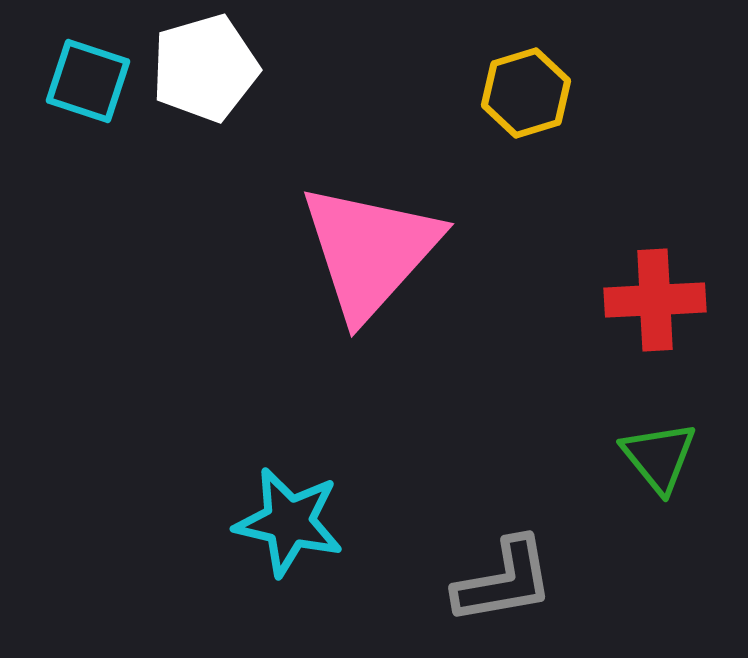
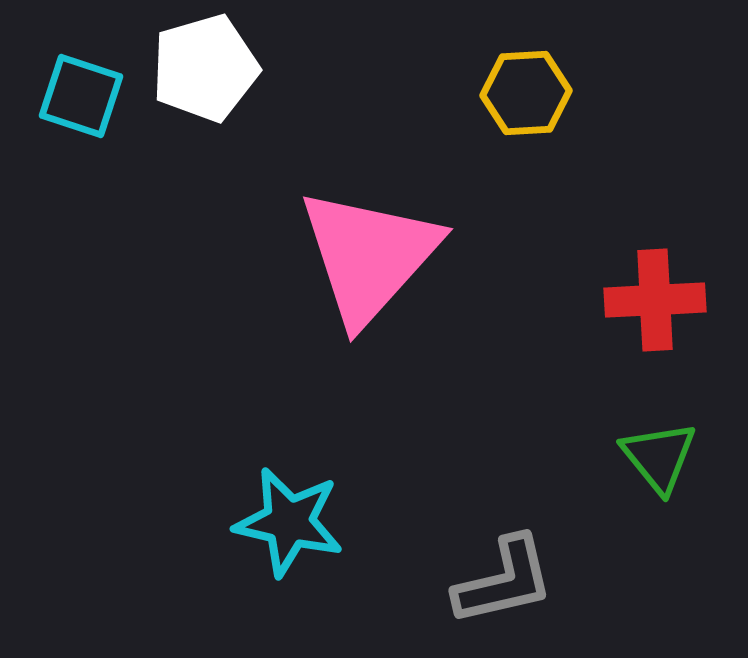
cyan square: moved 7 px left, 15 px down
yellow hexagon: rotated 14 degrees clockwise
pink triangle: moved 1 px left, 5 px down
gray L-shape: rotated 3 degrees counterclockwise
